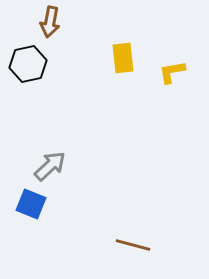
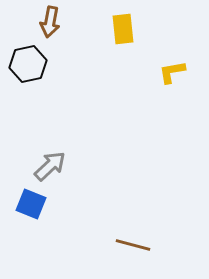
yellow rectangle: moved 29 px up
